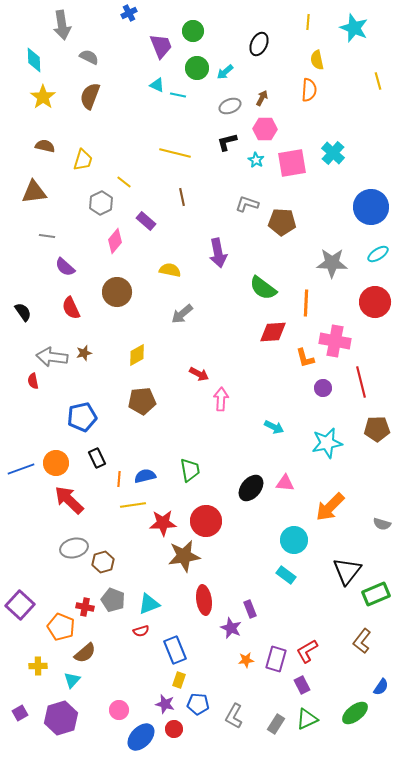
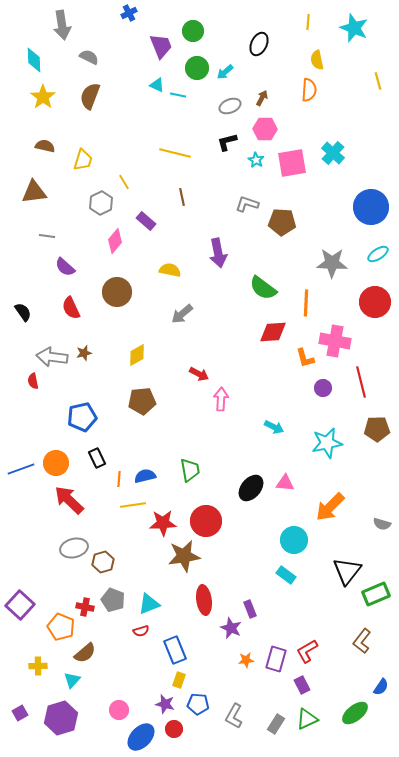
yellow line at (124, 182): rotated 21 degrees clockwise
